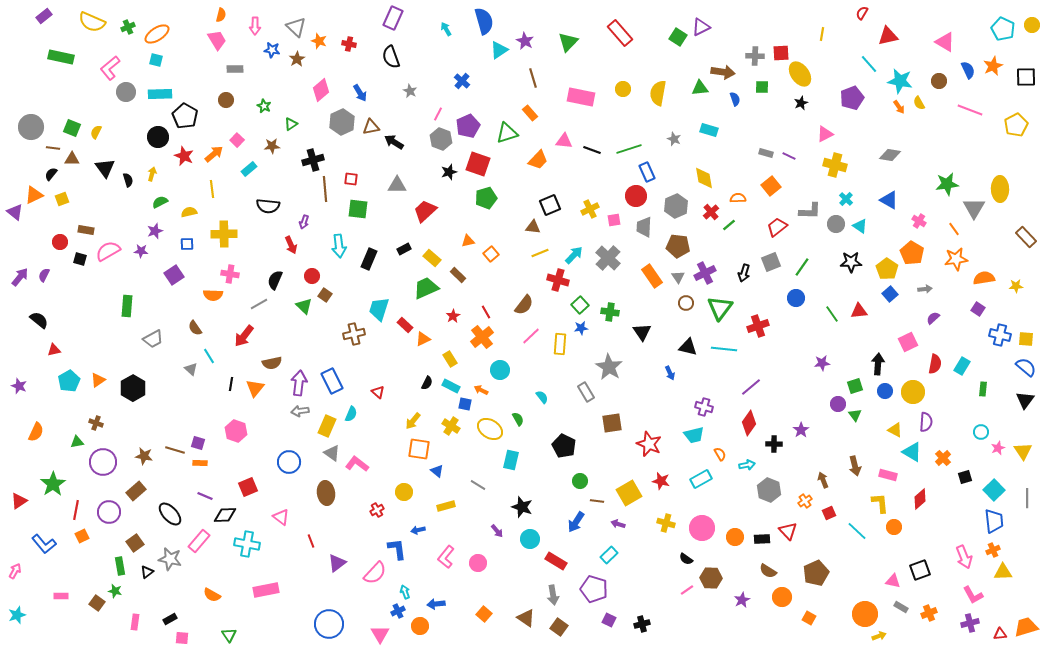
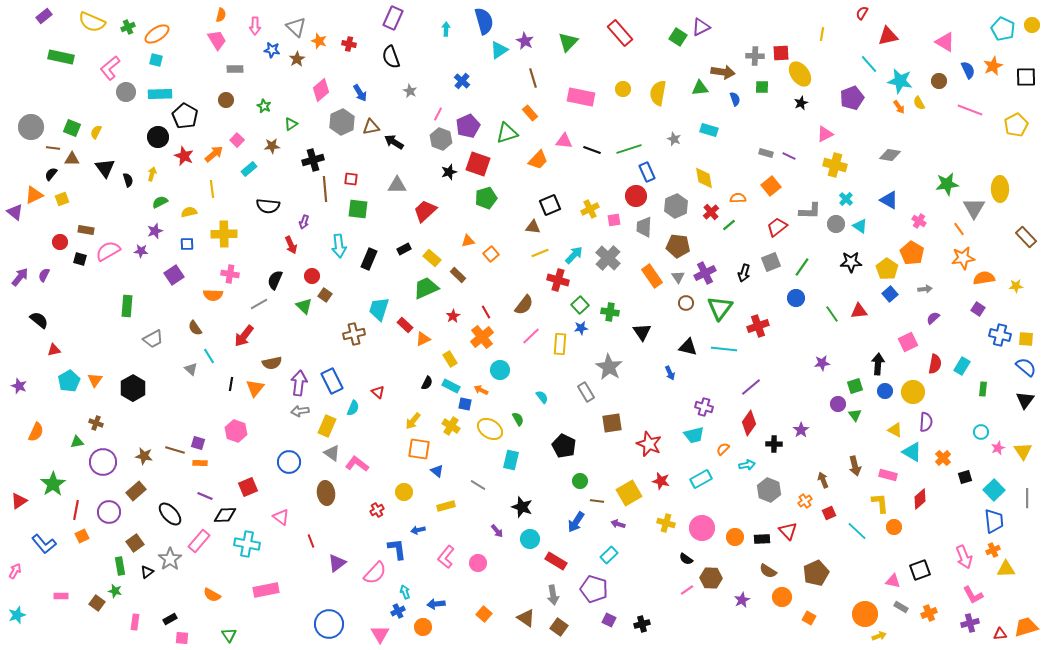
cyan arrow at (446, 29): rotated 32 degrees clockwise
orange line at (954, 229): moved 5 px right
orange star at (956, 259): moved 7 px right, 1 px up
orange triangle at (98, 380): moved 3 px left; rotated 21 degrees counterclockwise
cyan semicircle at (351, 414): moved 2 px right, 6 px up
orange semicircle at (720, 454): moved 3 px right, 5 px up; rotated 104 degrees counterclockwise
gray star at (170, 559): rotated 25 degrees clockwise
yellow triangle at (1003, 572): moved 3 px right, 3 px up
orange circle at (420, 626): moved 3 px right, 1 px down
